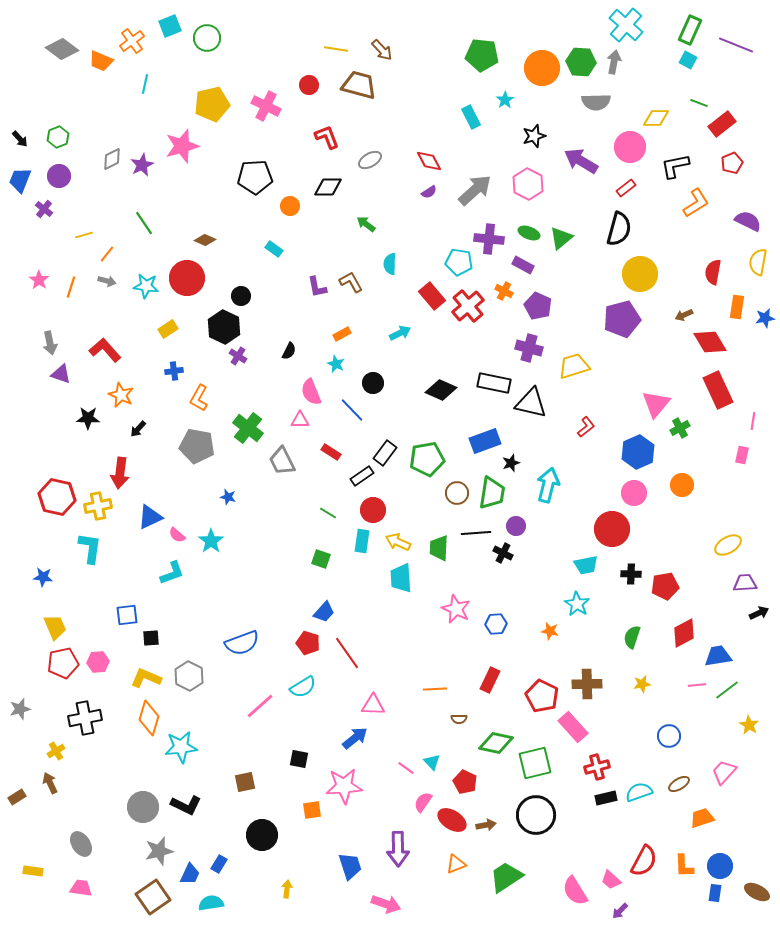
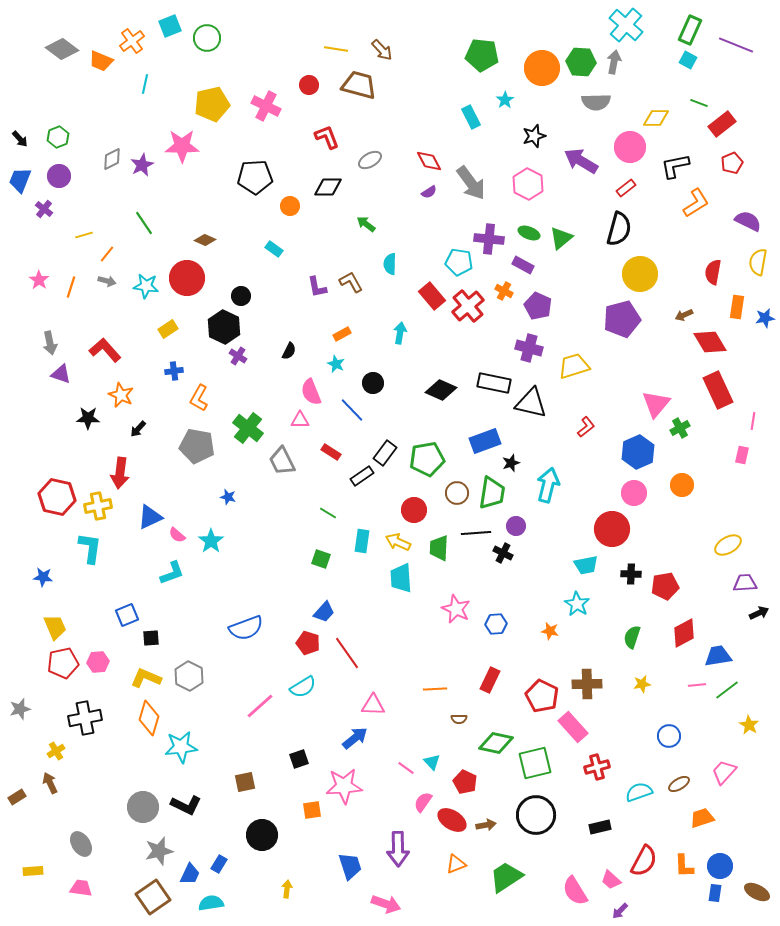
pink star at (182, 146): rotated 16 degrees clockwise
gray arrow at (475, 190): moved 4 px left, 7 px up; rotated 96 degrees clockwise
cyan arrow at (400, 333): rotated 55 degrees counterclockwise
red circle at (373, 510): moved 41 px right
blue square at (127, 615): rotated 15 degrees counterclockwise
blue semicircle at (242, 643): moved 4 px right, 15 px up
black square at (299, 759): rotated 30 degrees counterclockwise
black rectangle at (606, 798): moved 6 px left, 29 px down
yellow rectangle at (33, 871): rotated 12 degrees counterclockwise
